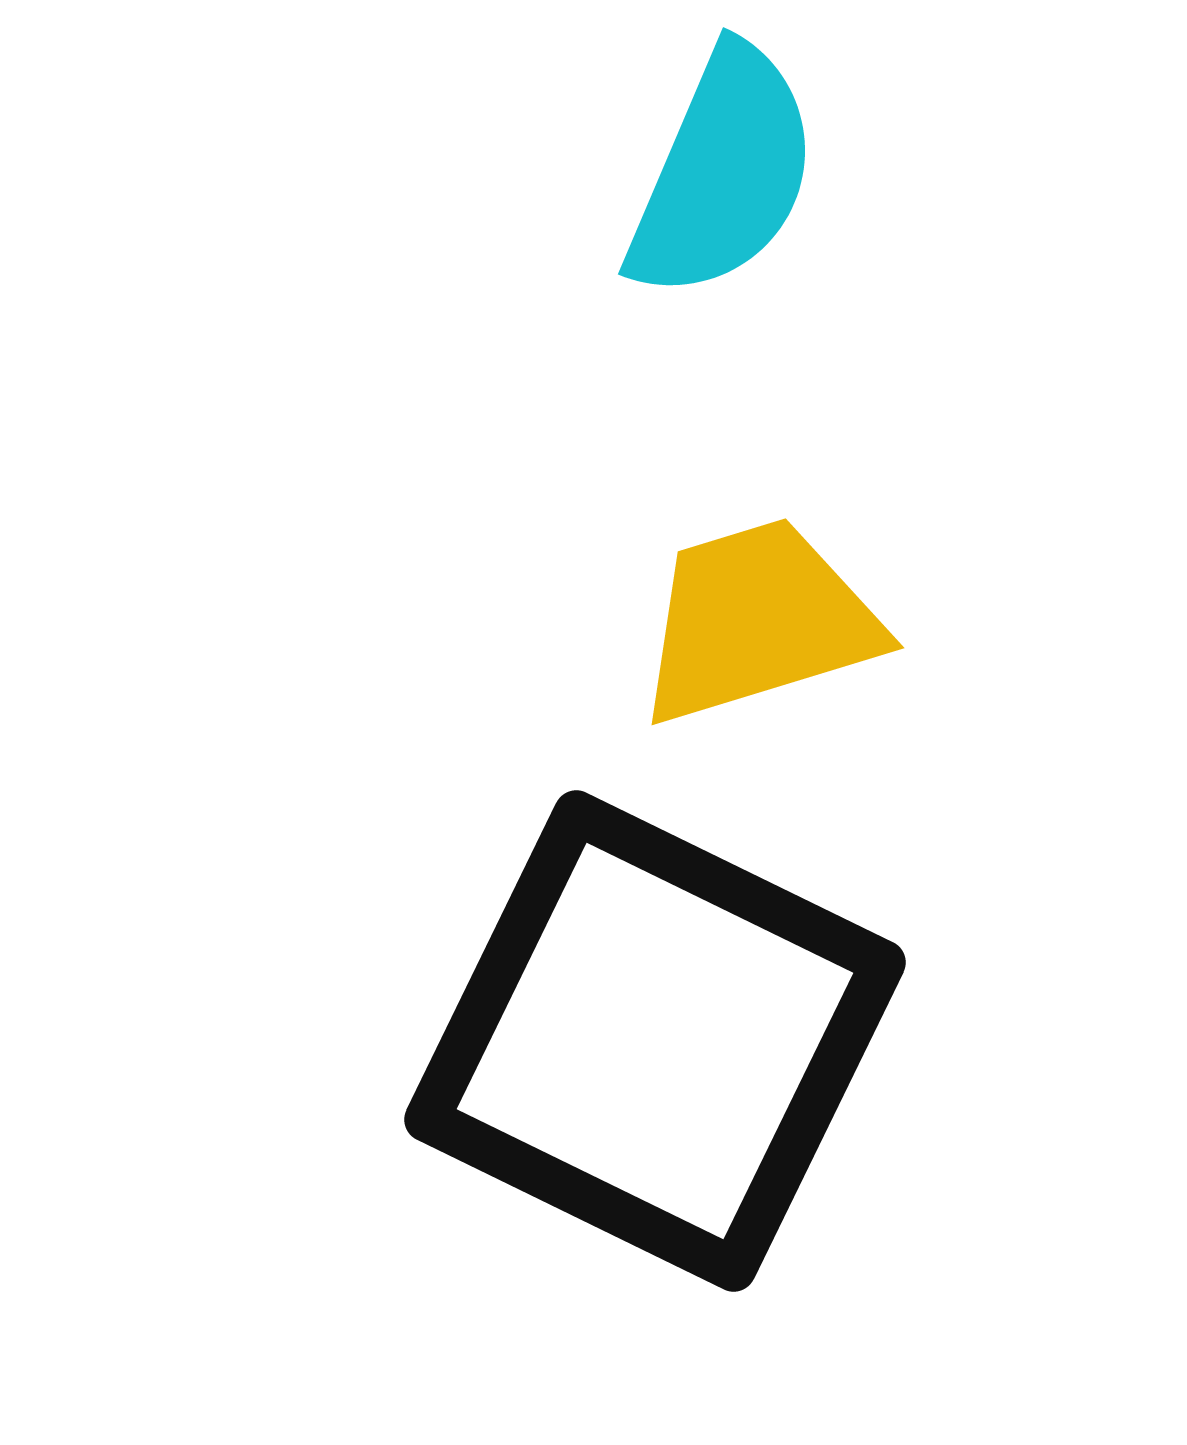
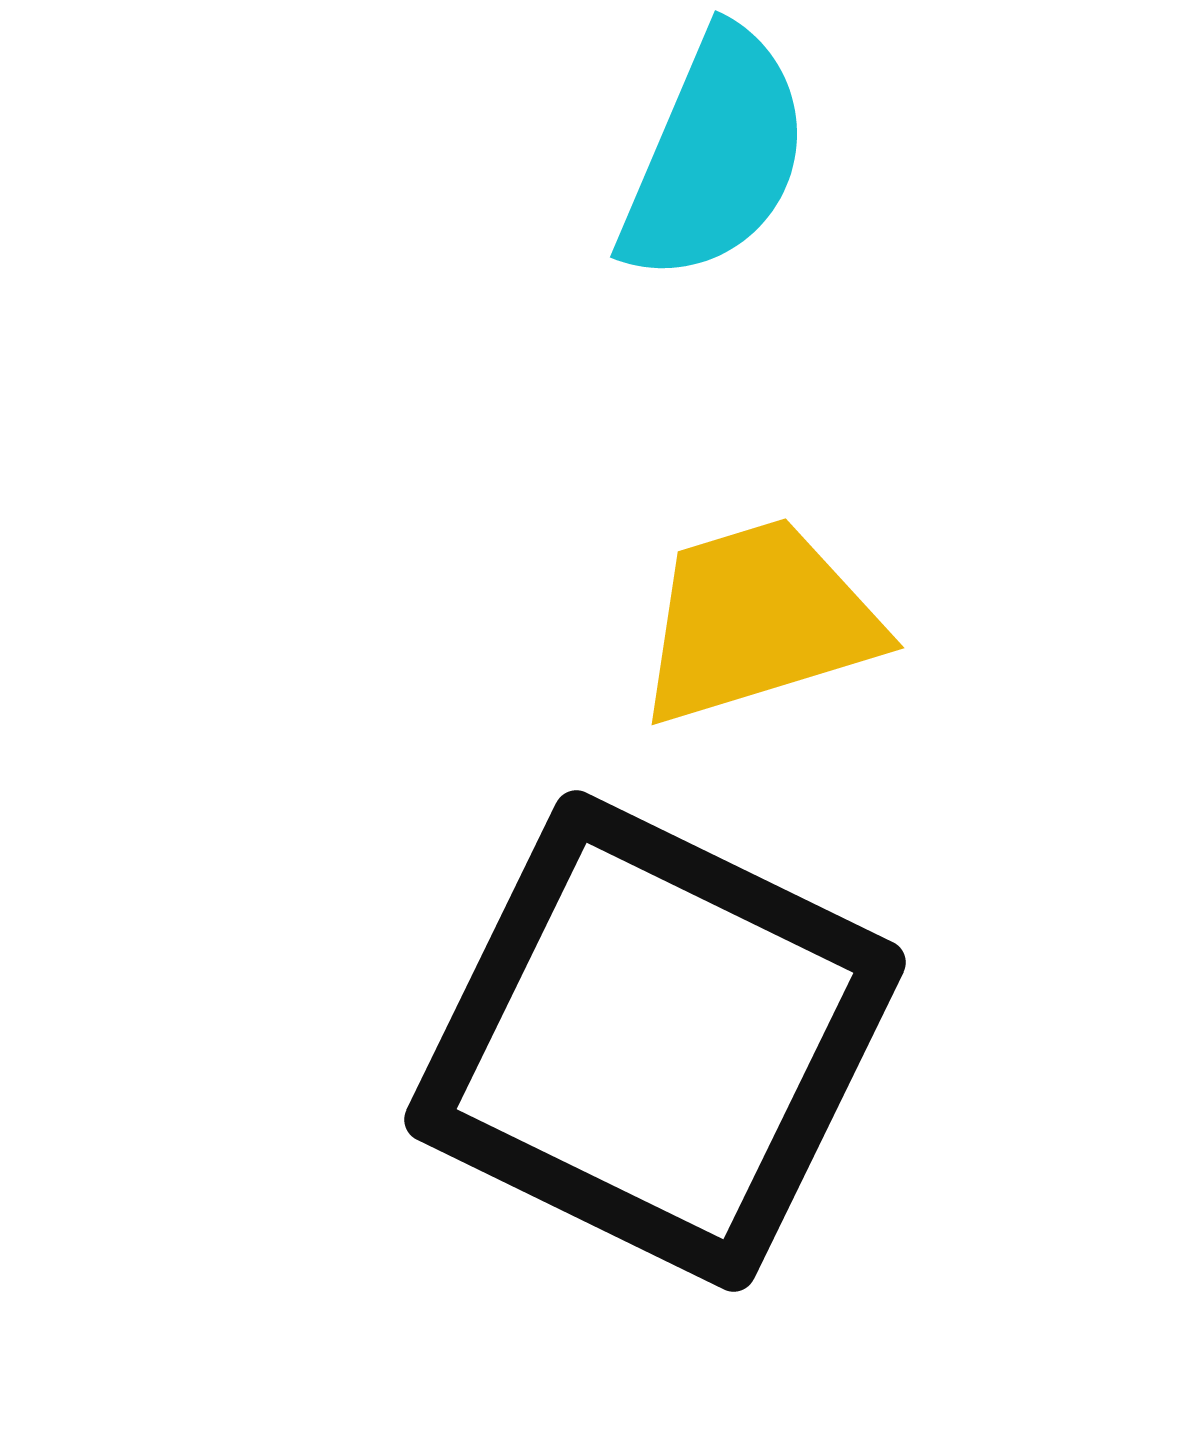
cyan semicircle: moved 8 px left, 17 px up
